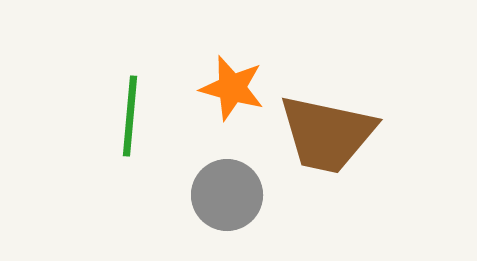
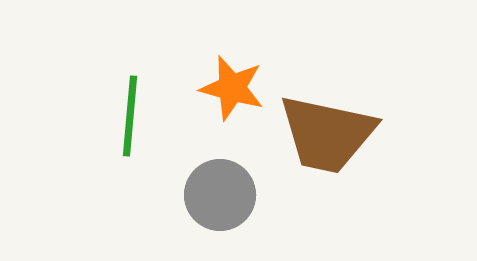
gray circle: moved 7 px left
